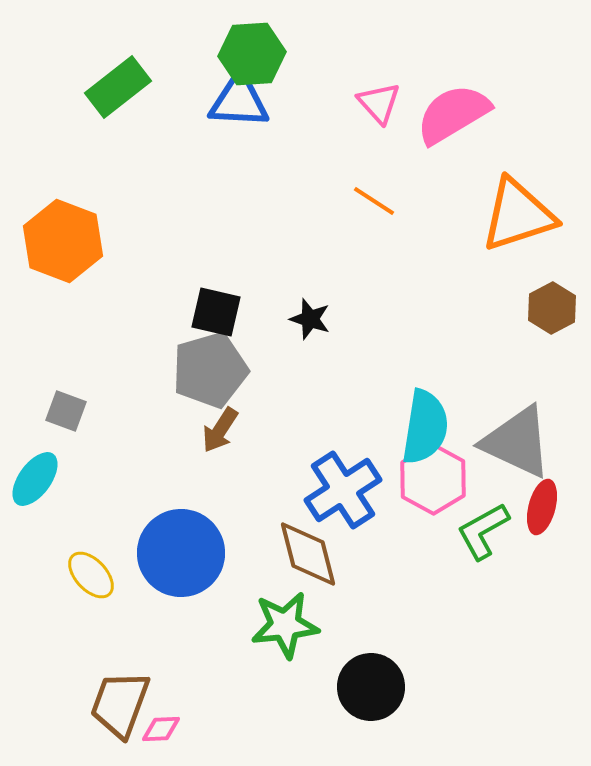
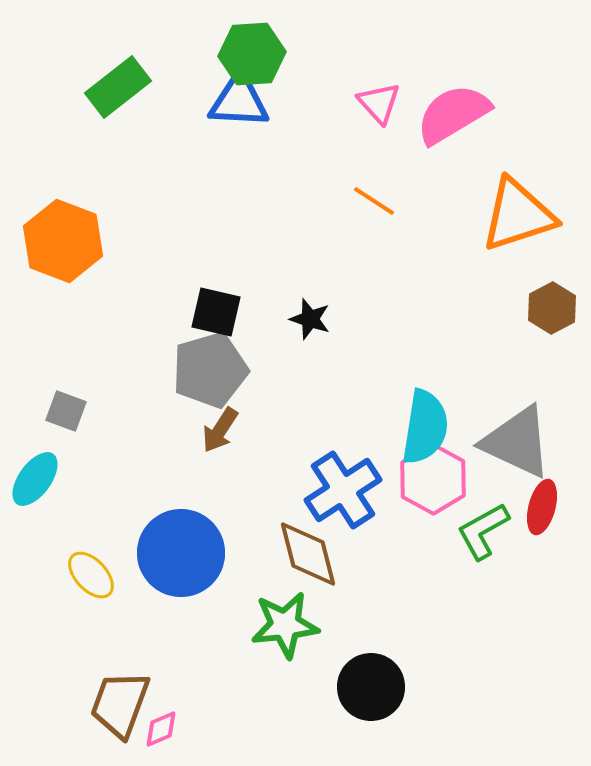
pink diamond: rotated 21 degrees counterclockwise
